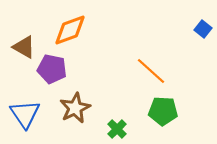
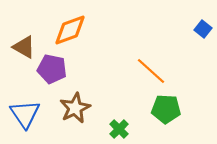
green pentagon: moved 3 px right, 2 px up
green cross: moved 2 px right
